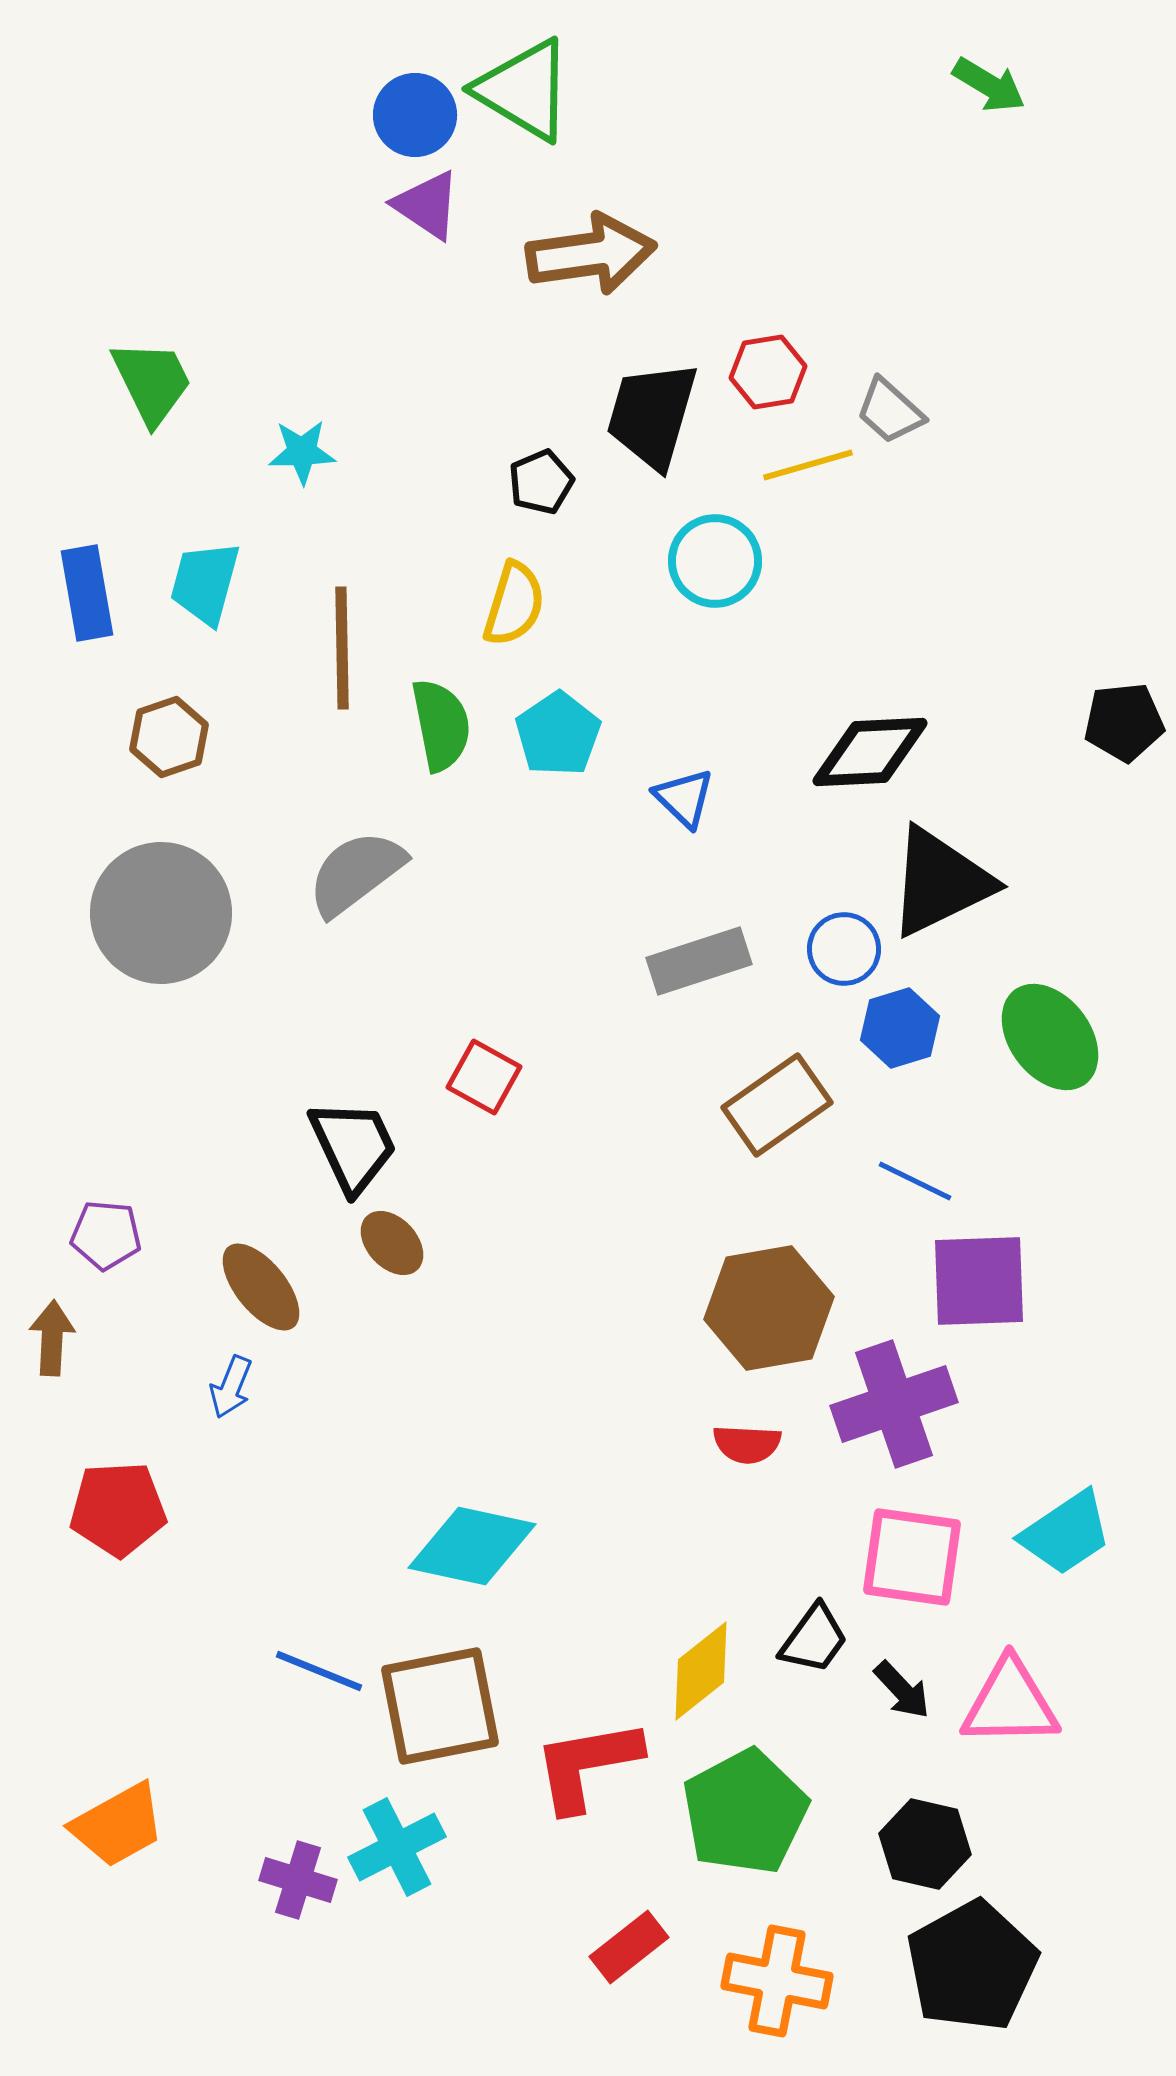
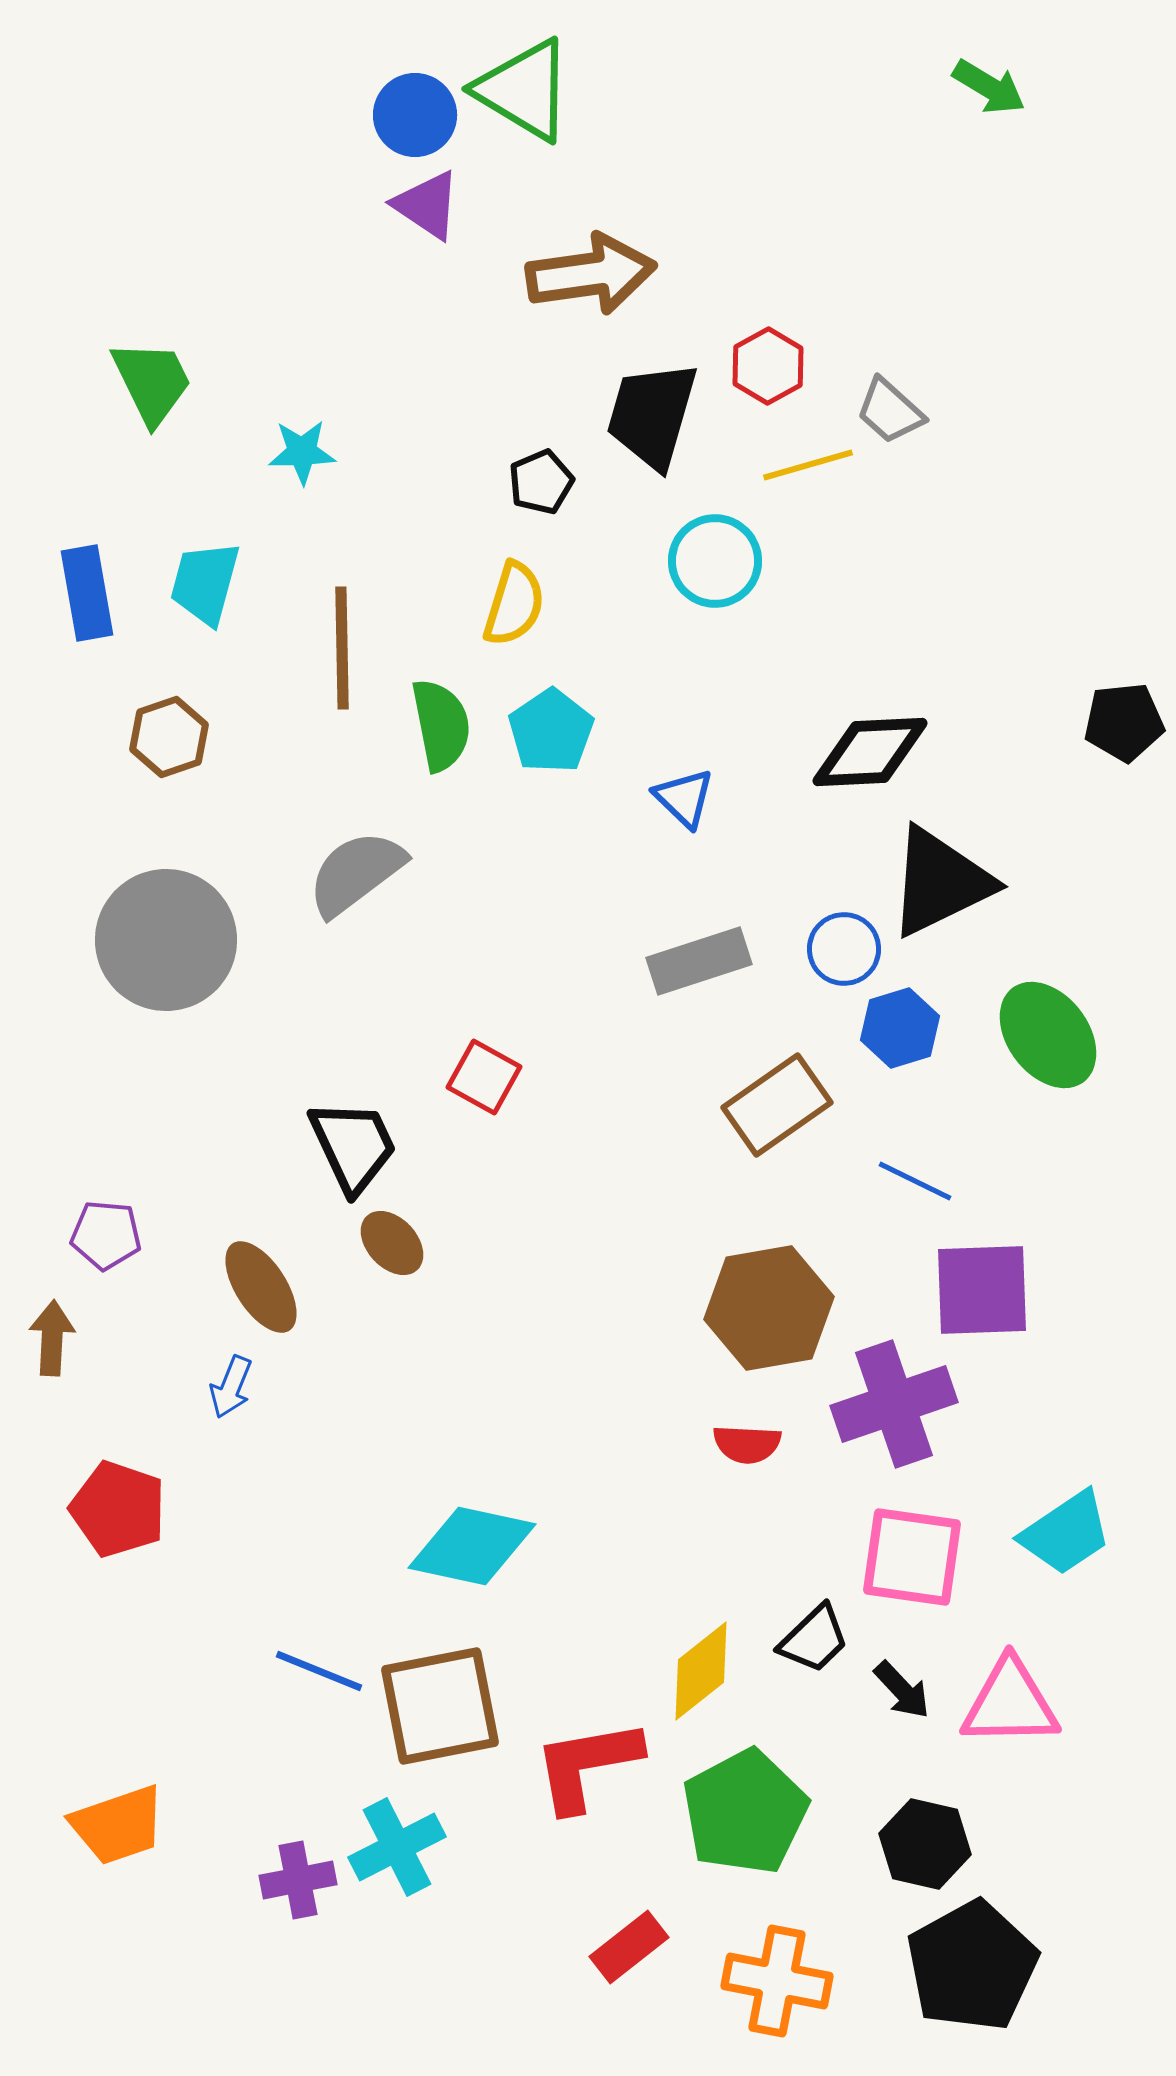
green arrow at (989, 85): moved 2 px down
brown arrow at (591, 254): moved 20 px down
red hexagon at (768, 372): moved 6 px up; rotated 20 degrees counterclockwise
cyan pentagon at (558, 734): moved 7 px left, 3 px up
gray circle at (161, 913): moved 5 px right, 27 px down
green ellipse at (1050, 1037): moved 2 px left, 2 px up
purple square at (979, 1281): moved 3 px right, 9 px down
brown ellipse at (261, 1287): rotated 6 degrees clockwise
red pentagon at (118, 1509): rotated 22 degrees clockwise
black trapezoid at (814, 1639): rotated 10 degrees clockwise
orange trapezoid at (118, 1825): rotated 10 degrees clockwise
purple cross at (298, 1880): rotated 28 degrees counterclockwise
